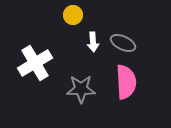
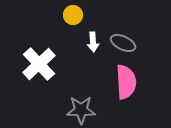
white cross: moved 4 px right, 1 px down; rotated 12 degrees counterclockwise
gray star: moved 21 px down
